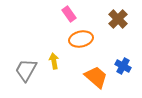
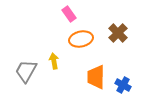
brown cross: moved 14 px down
blue cross: moved 19 px down
gray trapezoid: moved 1 px down
orange trapezoid: rotated 130 degrees counterclockwise
